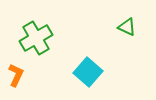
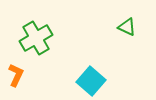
cyan square: moved 3 px right, 9 px down
